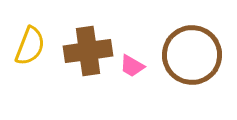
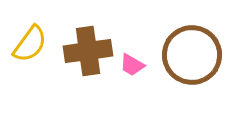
yellow semicircle: moved 2 px up; rotated 15 degrees clockwise
pink trapezoid: moved 1 px up
